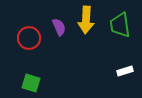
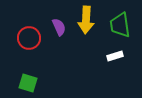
white rectangle: moved 10 px left, 15 px up
green square: moved 3 px left
